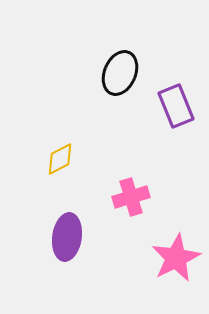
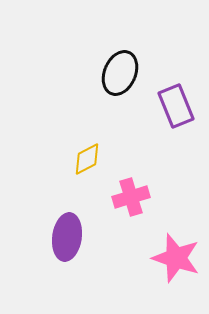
yellow diamond: moved 27 px right
pink star: rotated 27 degrees counterclockwise
